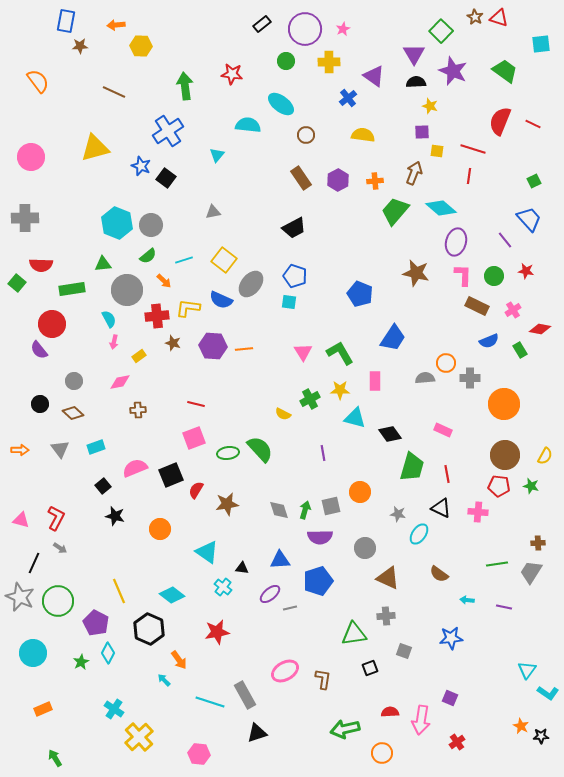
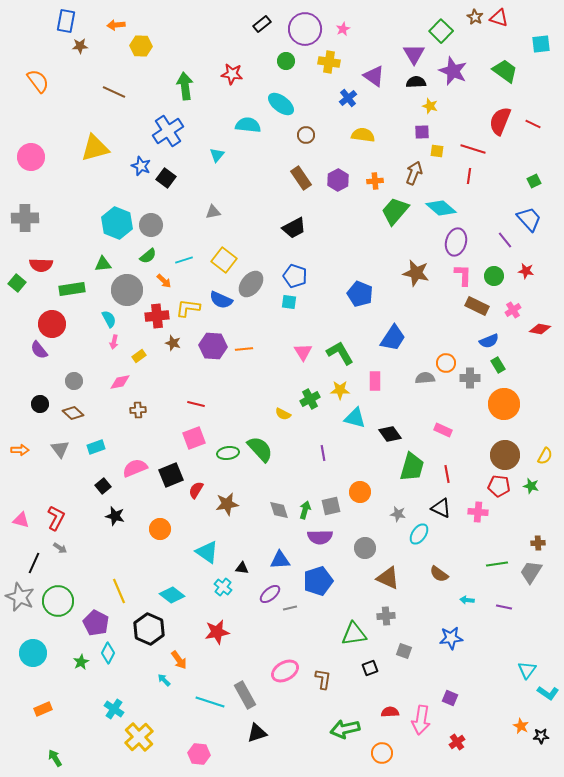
yellow cross at (329, 62): rotated 10 degrees clockwise
green rectangle at (520, 350): moved 22 px left, 15 px down
